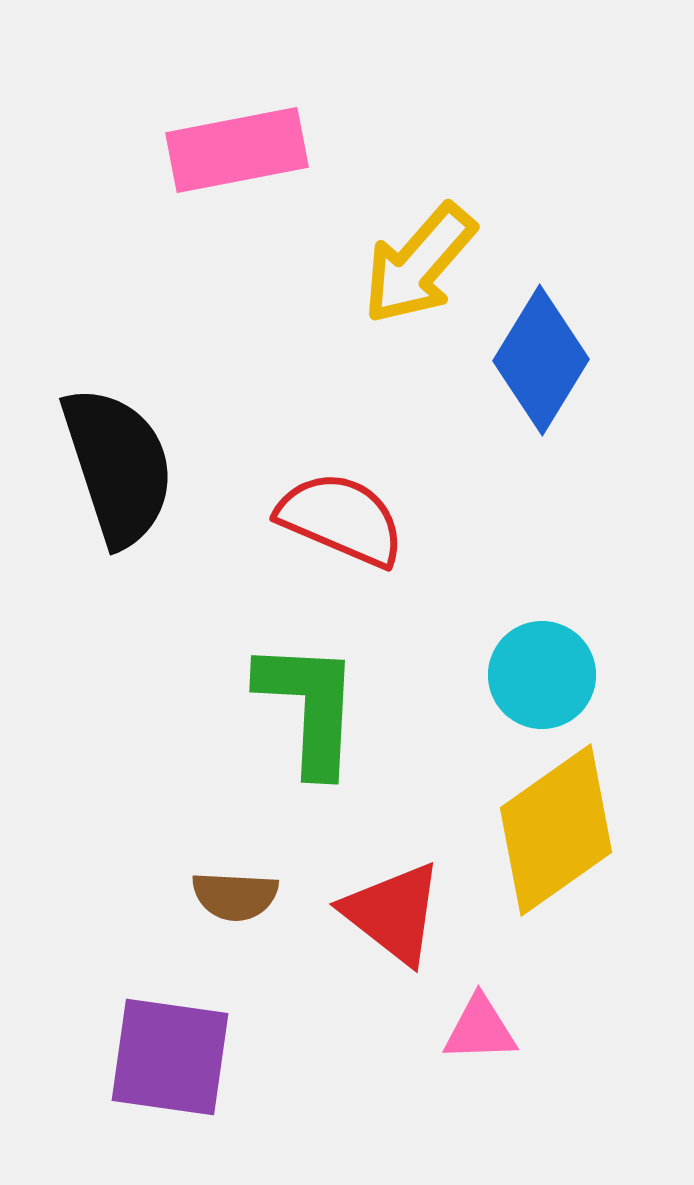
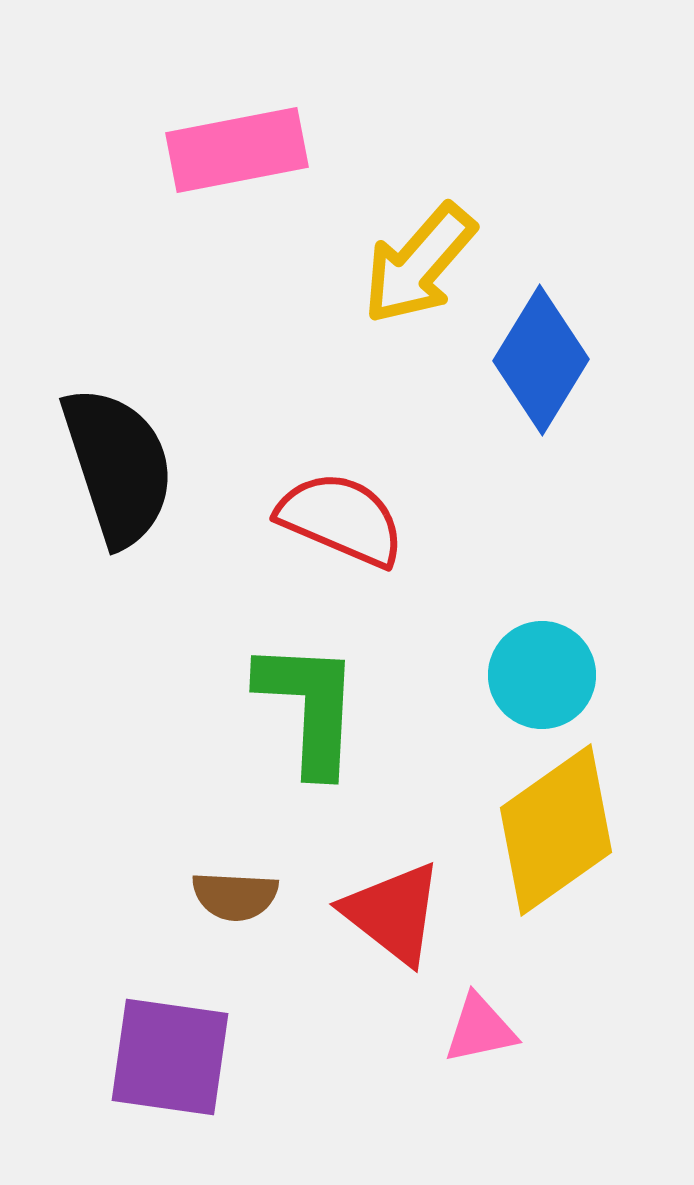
pink triangle: rotated 10 degrees counterclockwise
